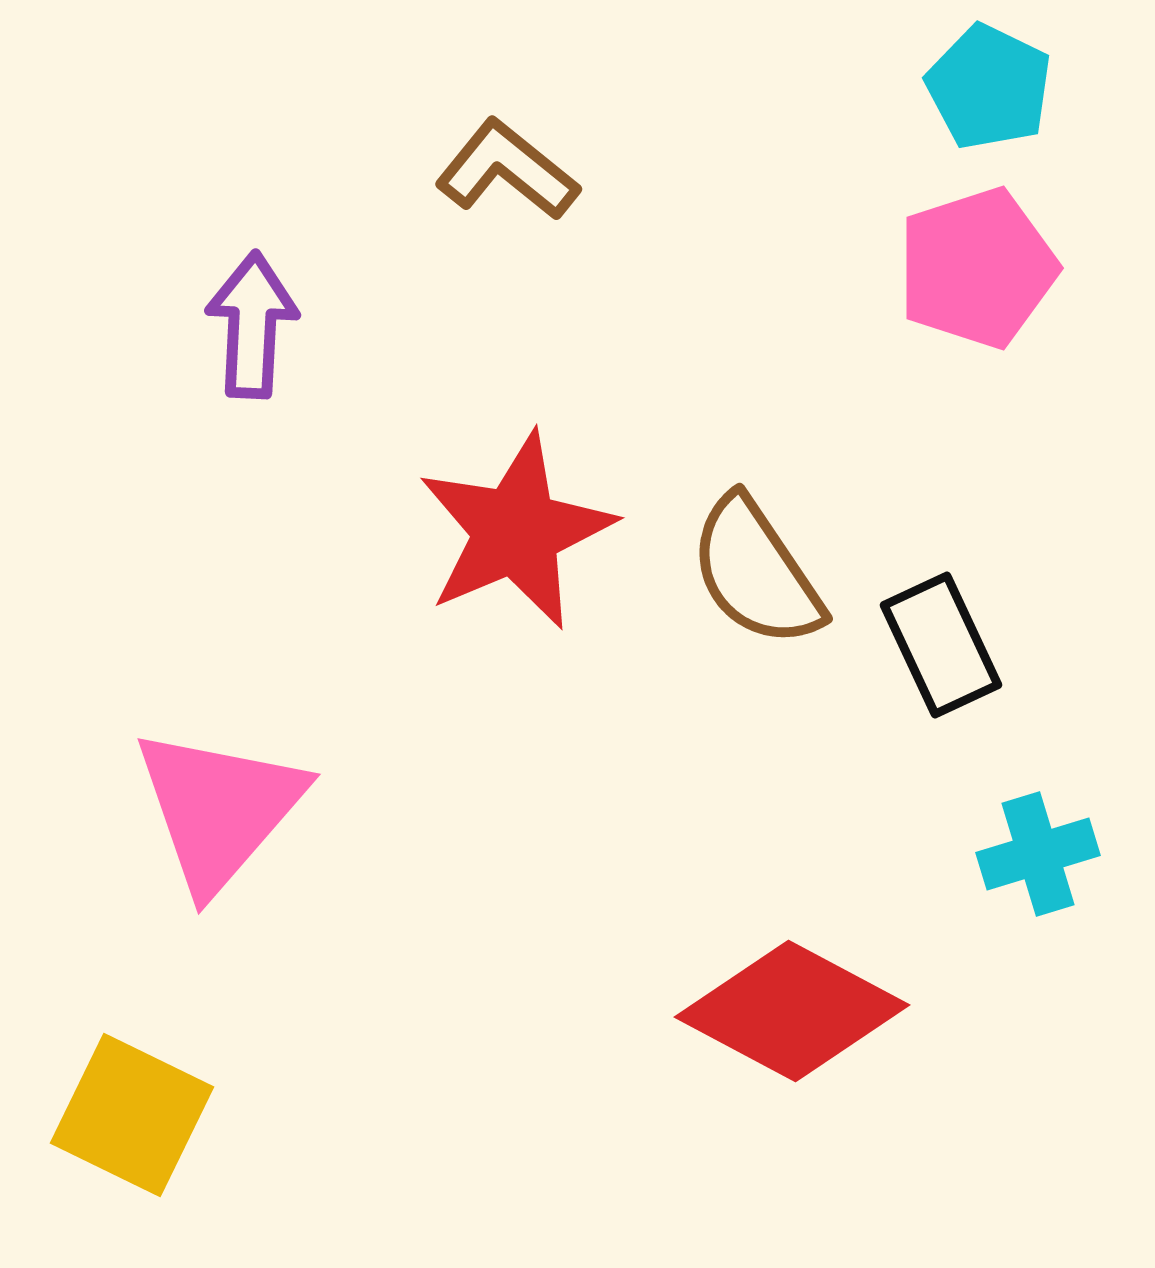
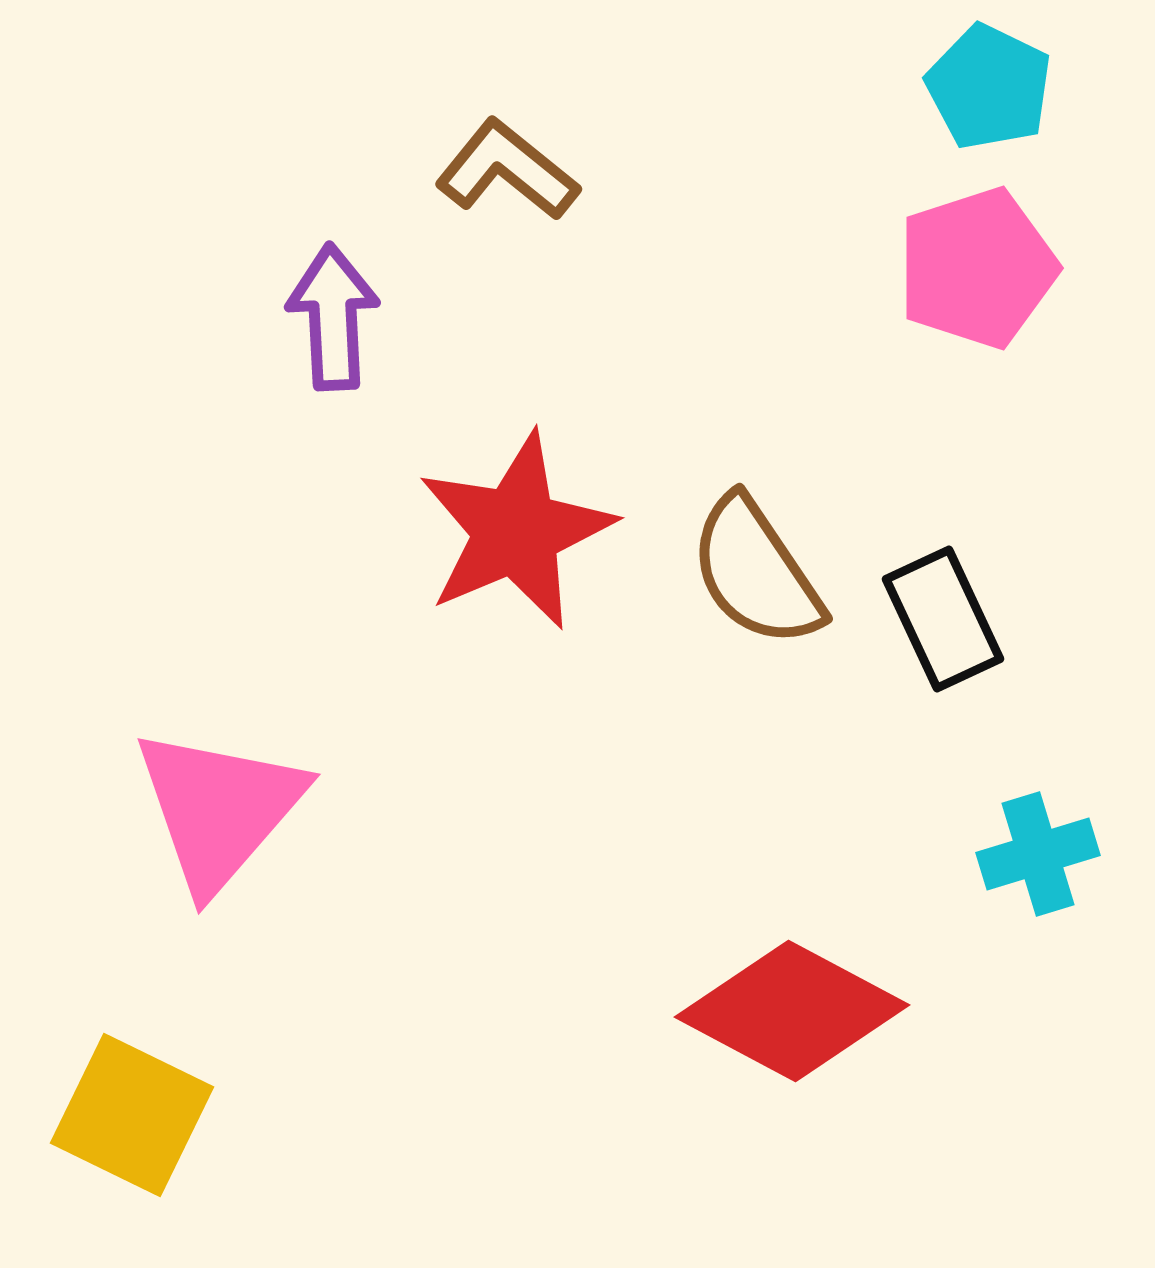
purple arrow: moved 81 px right, 8 px up; rotated 6 degrees counterclockwise
black rectangle: moved 2 px right, 26 px up
